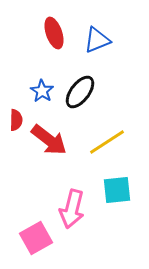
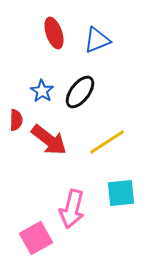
cyan square: moved 4 px right, 3 px down
